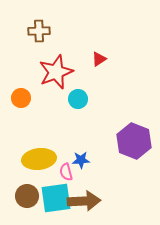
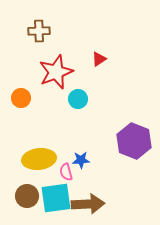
brown arrow: moved 4 px right, 3 px down
